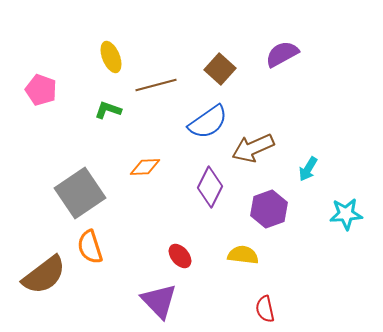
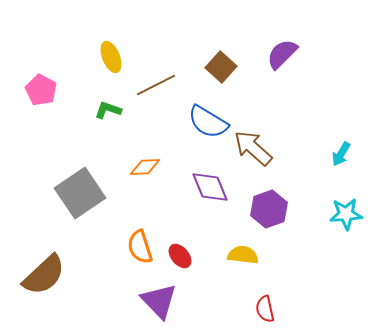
purple semicircle: rotated 16 degrees counterclockwise
brown square: moved 1 px right, 2 px up
brown line: rotated 12 degrees counterclockwise
pink pentagon: rotated 8 degrees clockwise
blue semicircle: rotated 66 degrees clockwise
brown arrow: rotated 66 degrees clockwise
cyan arrow: moved 33 px right, 15 px up
purple diamond: rotated 48 degrees counterclockwise
orange semicircle: moved 50 px right
brown semicircle: rotated 6 degrees counterclockwise
